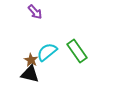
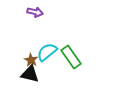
purple arrow: rotated 35 degrees counterclockwise
green rectangle: moved 6 px left, 6 px down
